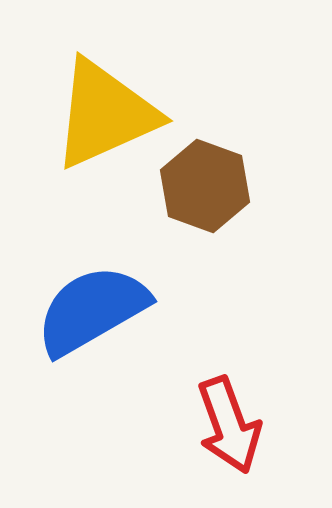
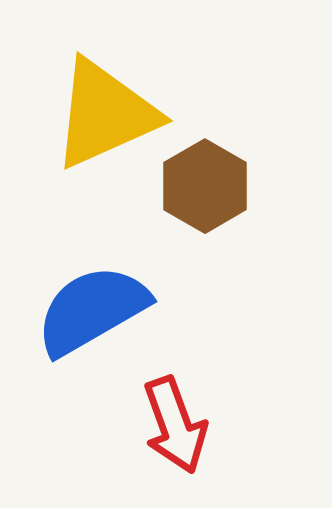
brown hexagon: rotated 10 degrees clockwise
red arrow: moved 54 px left
